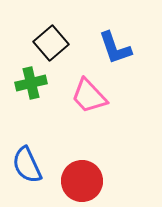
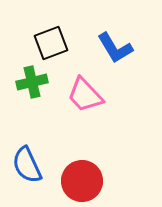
black square: rotated 20 degrees clockwise
blue L-shape: rotated 12 degrees counterclockwise
green cross: moved 1 px right, 1 px up
pink trapezoid: moved 4 px left, 1 px up
